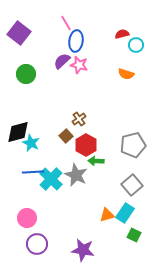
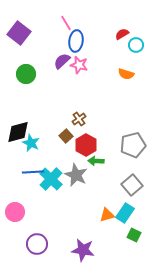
red semicircle: rotated 16 degrees counterclockwise
pink circle: moved 12 px left, 6 px up
